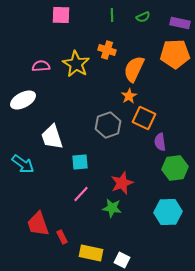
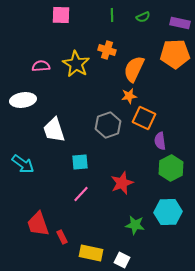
orange star: rotated 21 degrees clockwise
white ellipse: rotated 20 degrees clockwise
white trapezoid: moved 2 px right, 7 px up
purple semicircle: moved 1 px up
green hexagon: moved 4 px left; rotated 20 degrees counterclockwise
green star: moved 23 px right, 17 px down
